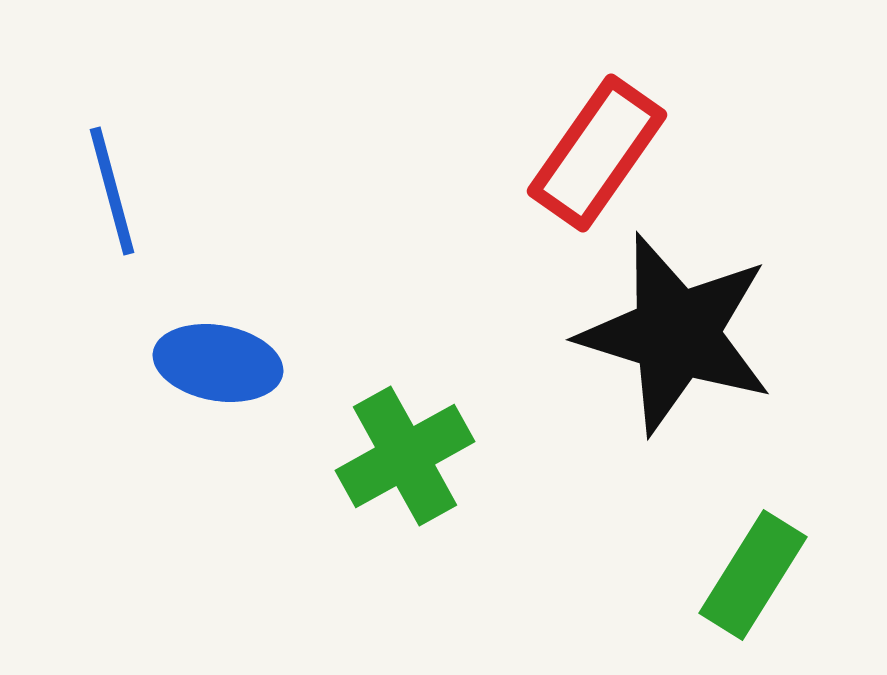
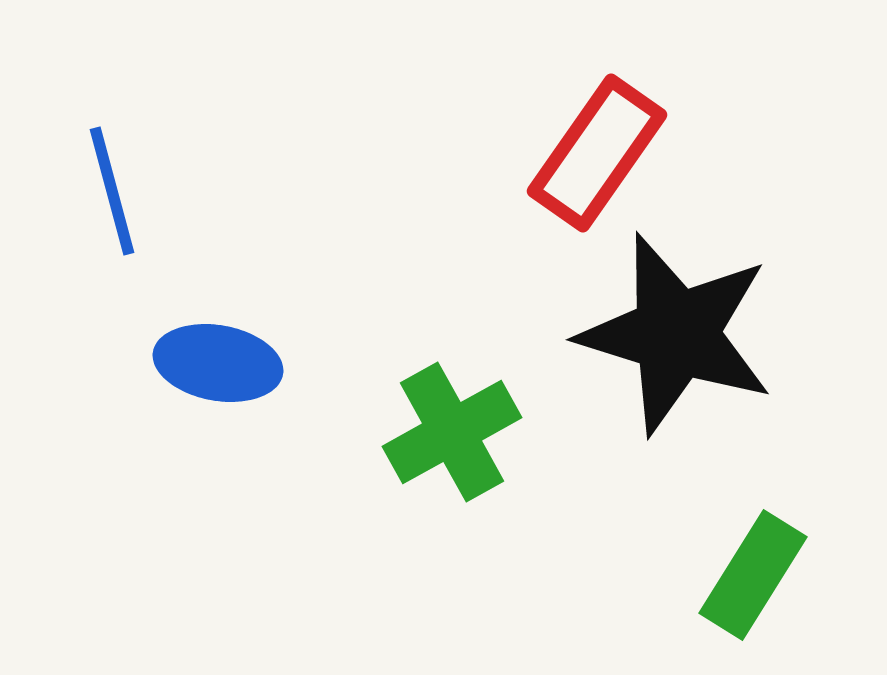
green cross: moved 47 px right, 24 px up
